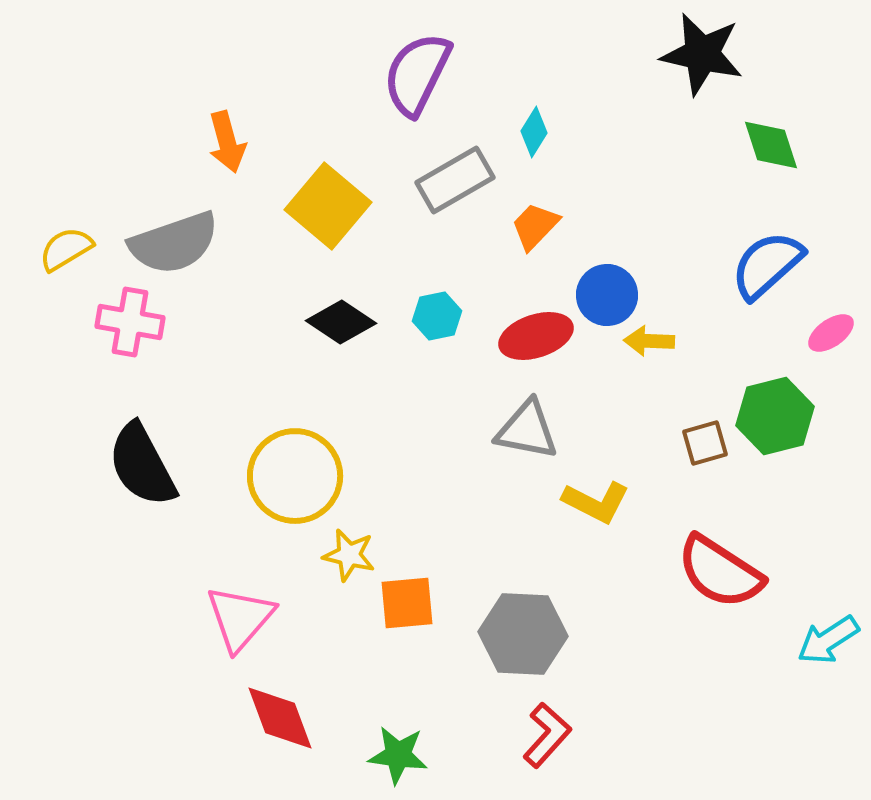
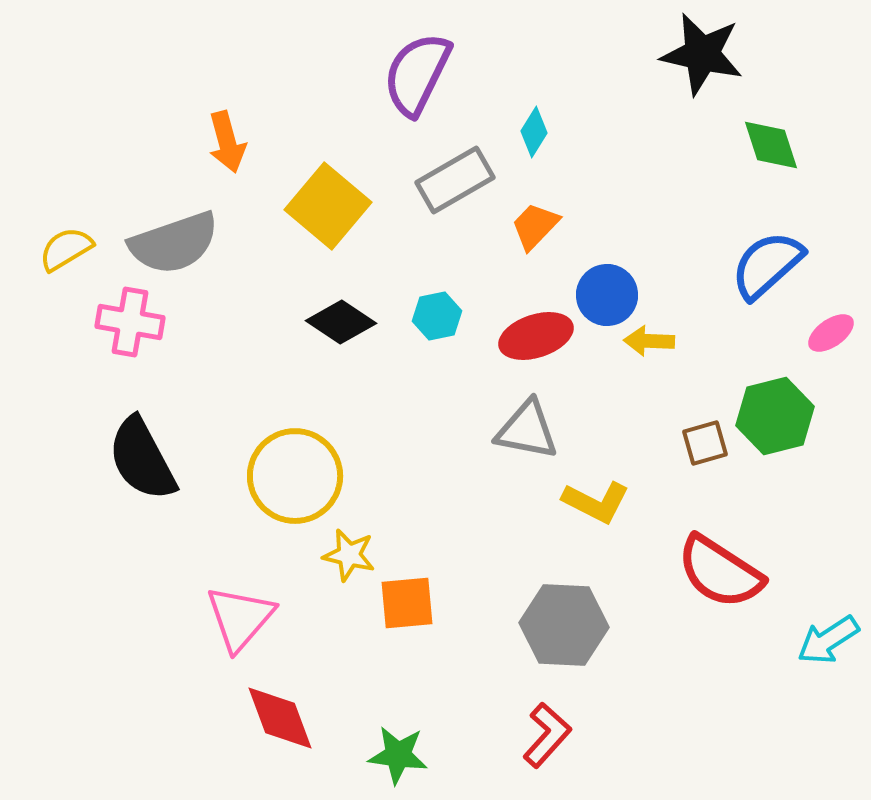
black semicircle: moved 6 px up
gray hexagon: moved 41 px right, 9 px up
